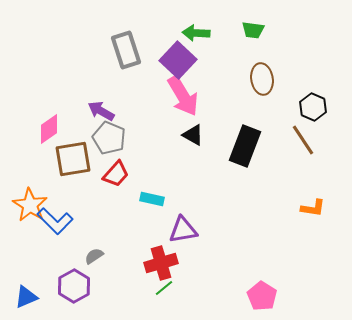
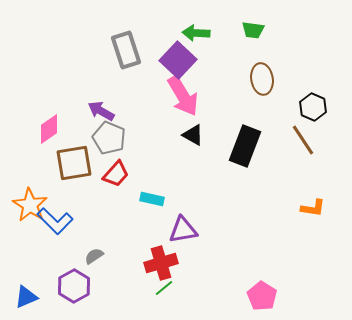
brown square: moved 1 px right, 4 px down
